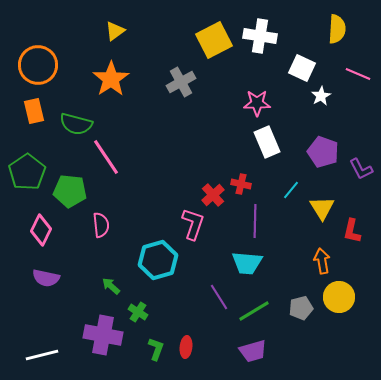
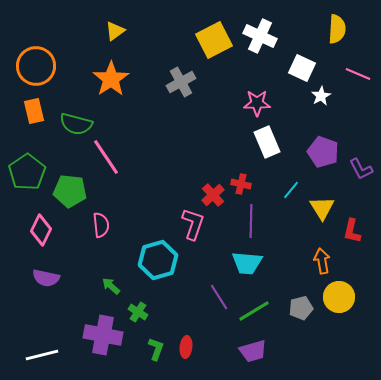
white cross at (260, 36): rotated 16 degrees clockwise
orange circle at (38, 65): moved 2 px left, 1 px down
purple line at (255, 221): moved 4 px left
